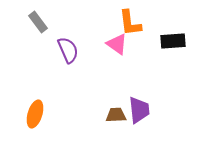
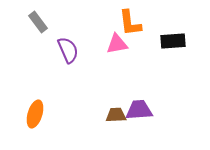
pink triangle: rotated 45 degrees counterclockwise
purple trapezoid: rotated 88 degrees counterclockwise
